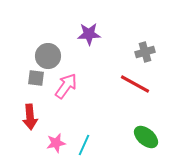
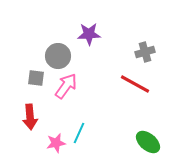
gray circle: moved 10 px right
green ellipse: moved 2 px right, 5 px down
cyan line: moved 5 px left, 12 px up
